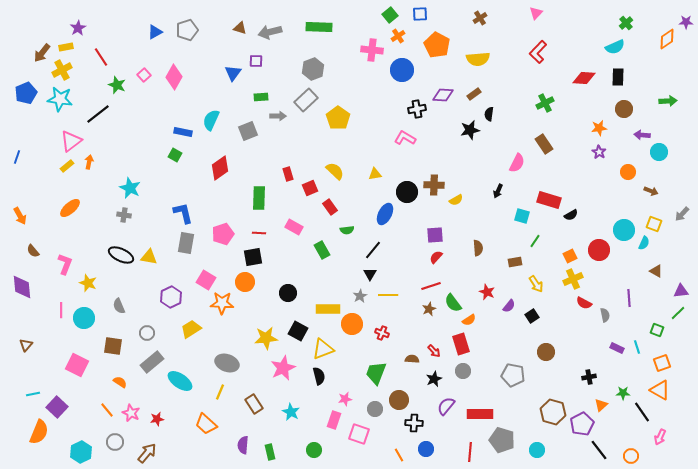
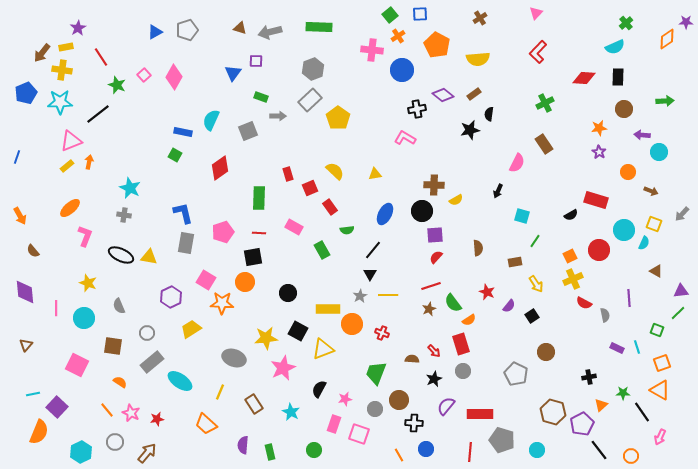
yellow cross at (62, 70): rotated 36 degrees clockwise
purple diamond at (443, 95): rotated 35 degrees clockwise
green rectangle at (261, 97): rotated 24 degrees clockwise
cyan star at (60, 99): moved 3 px down; rotated 10 degrees counterclockwise
gray rectangle at (306, 100): moved 4 px right
green arrow at (668, 101): moved 3 px left
pink triangle at (71, 141): rotated 15 degrees clockwise
black circle at (407, 192): moved 15 px right, 19 px down
red rectangle at (549, 200): moved 47 px right
pink pentagon at (223, 234): moved 2 px up
pink L-shape at (65, 264): moved 20 px right, 28 px up
purple diamond at (22, 287): moved 3 px right, 5 px down
pink line at (61, 310): moved 5 px left, 2 px up
gray ellipse at (227, 363): moved 7 px right, 5 px up
gray pentagon at (513, 375): moved 3 px right, 1 px up; rotated 15 degrees clockwise
black semicircle at (319, 376): moved 13 px down; rotated 138 degrees counterclockwise
pink rectangle at (334, 420): moved 4 px down
